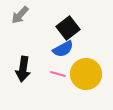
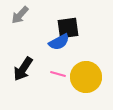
black square: rotated 30 degrees clockwise
blue semicircle: moved 4 px left, 7 px up
black arrow: rotated 25 degrees clockwise
yellow circle: moved 3 px down
